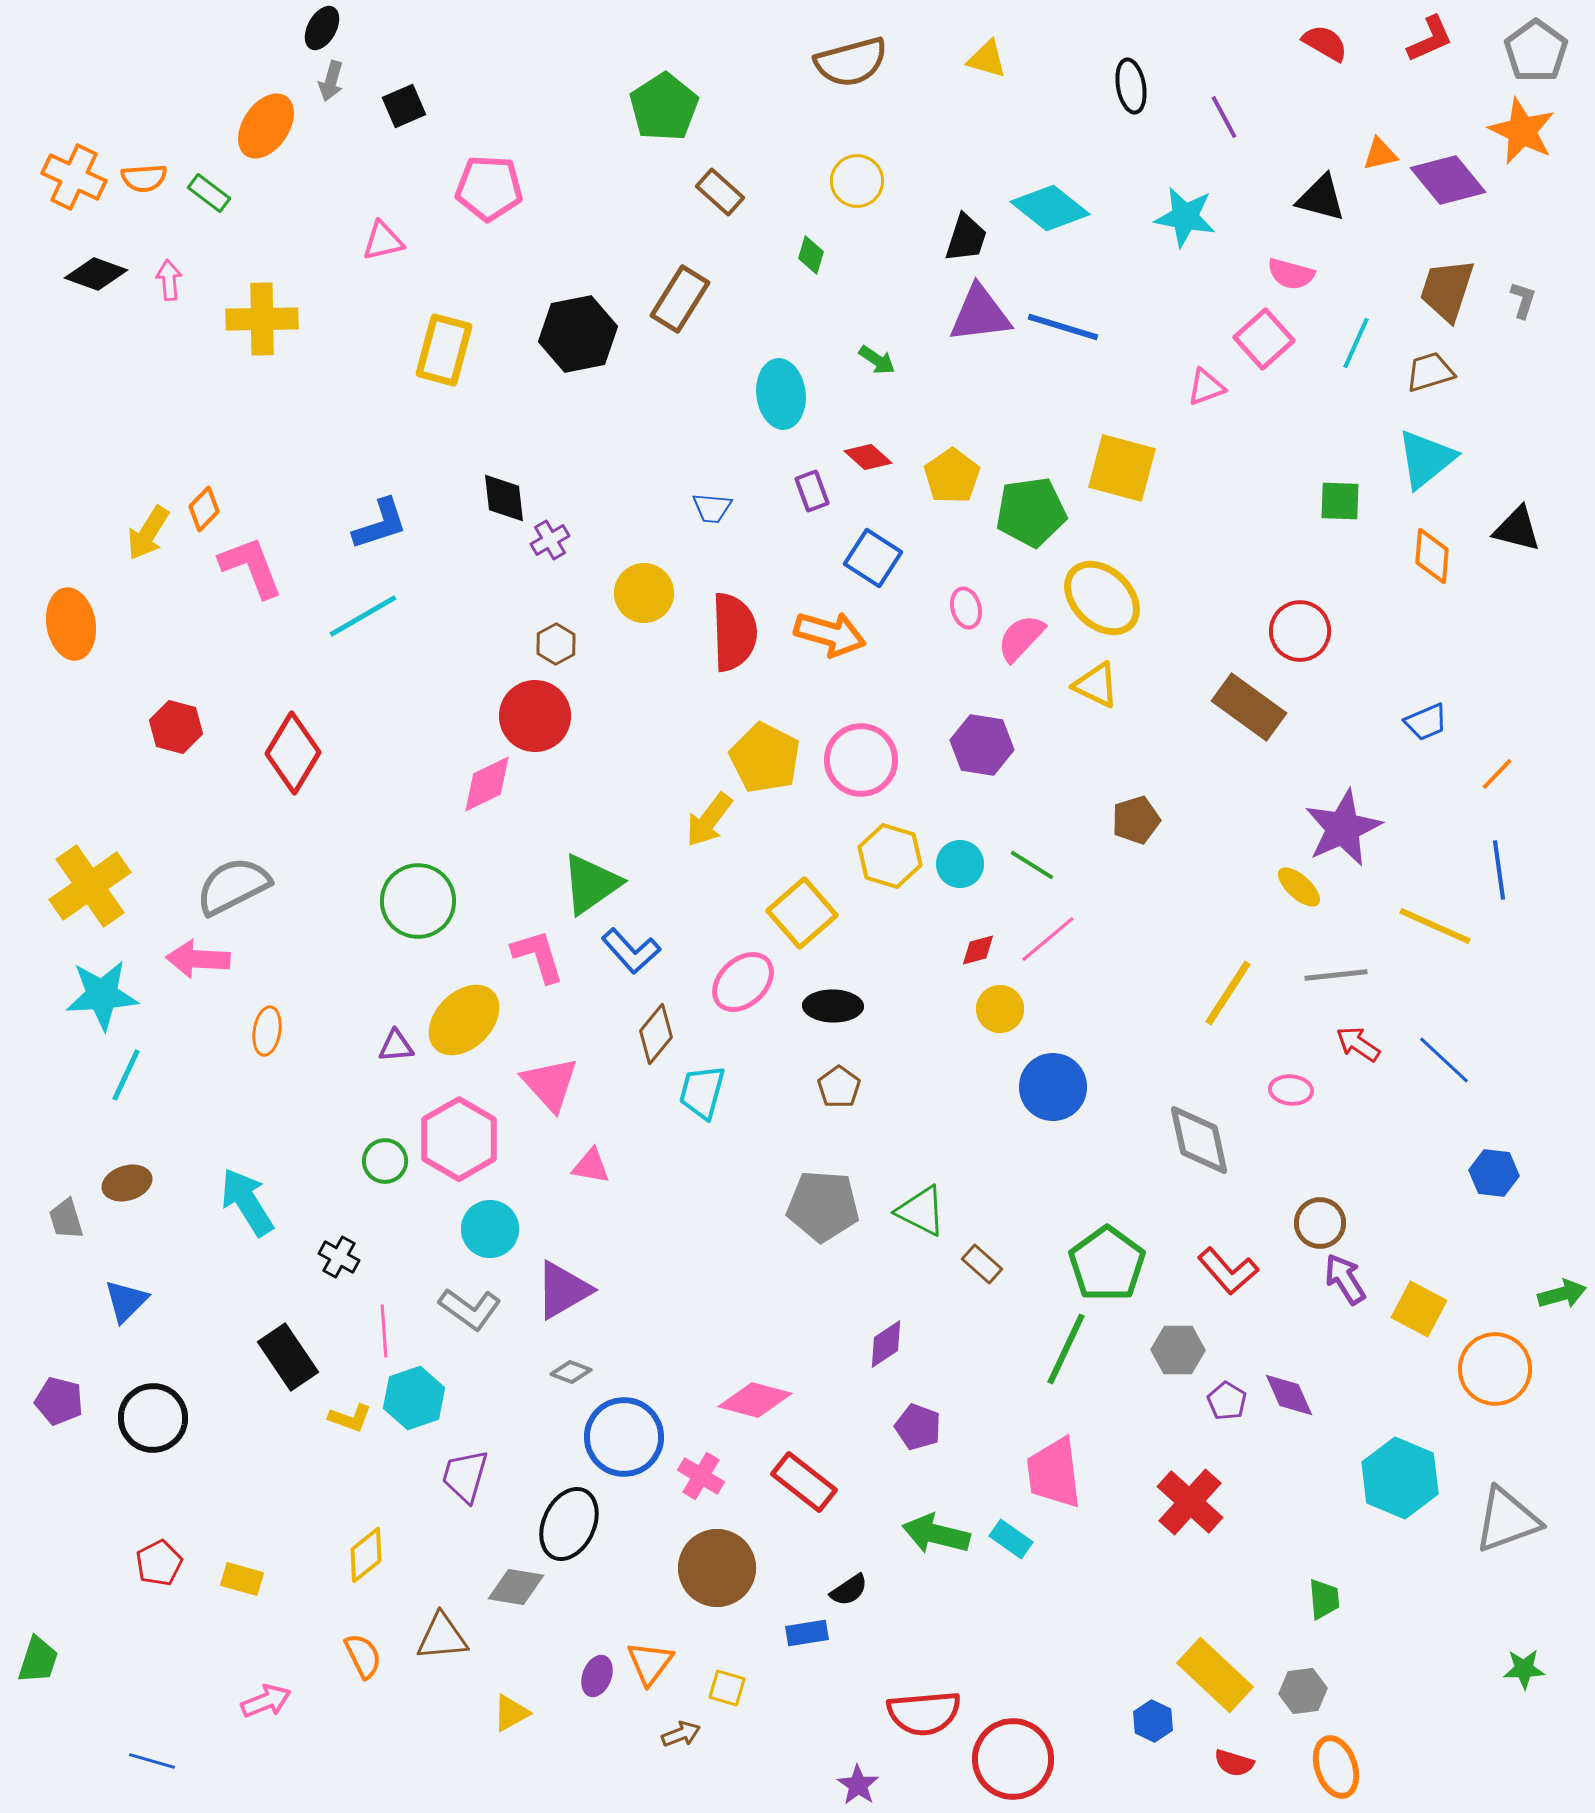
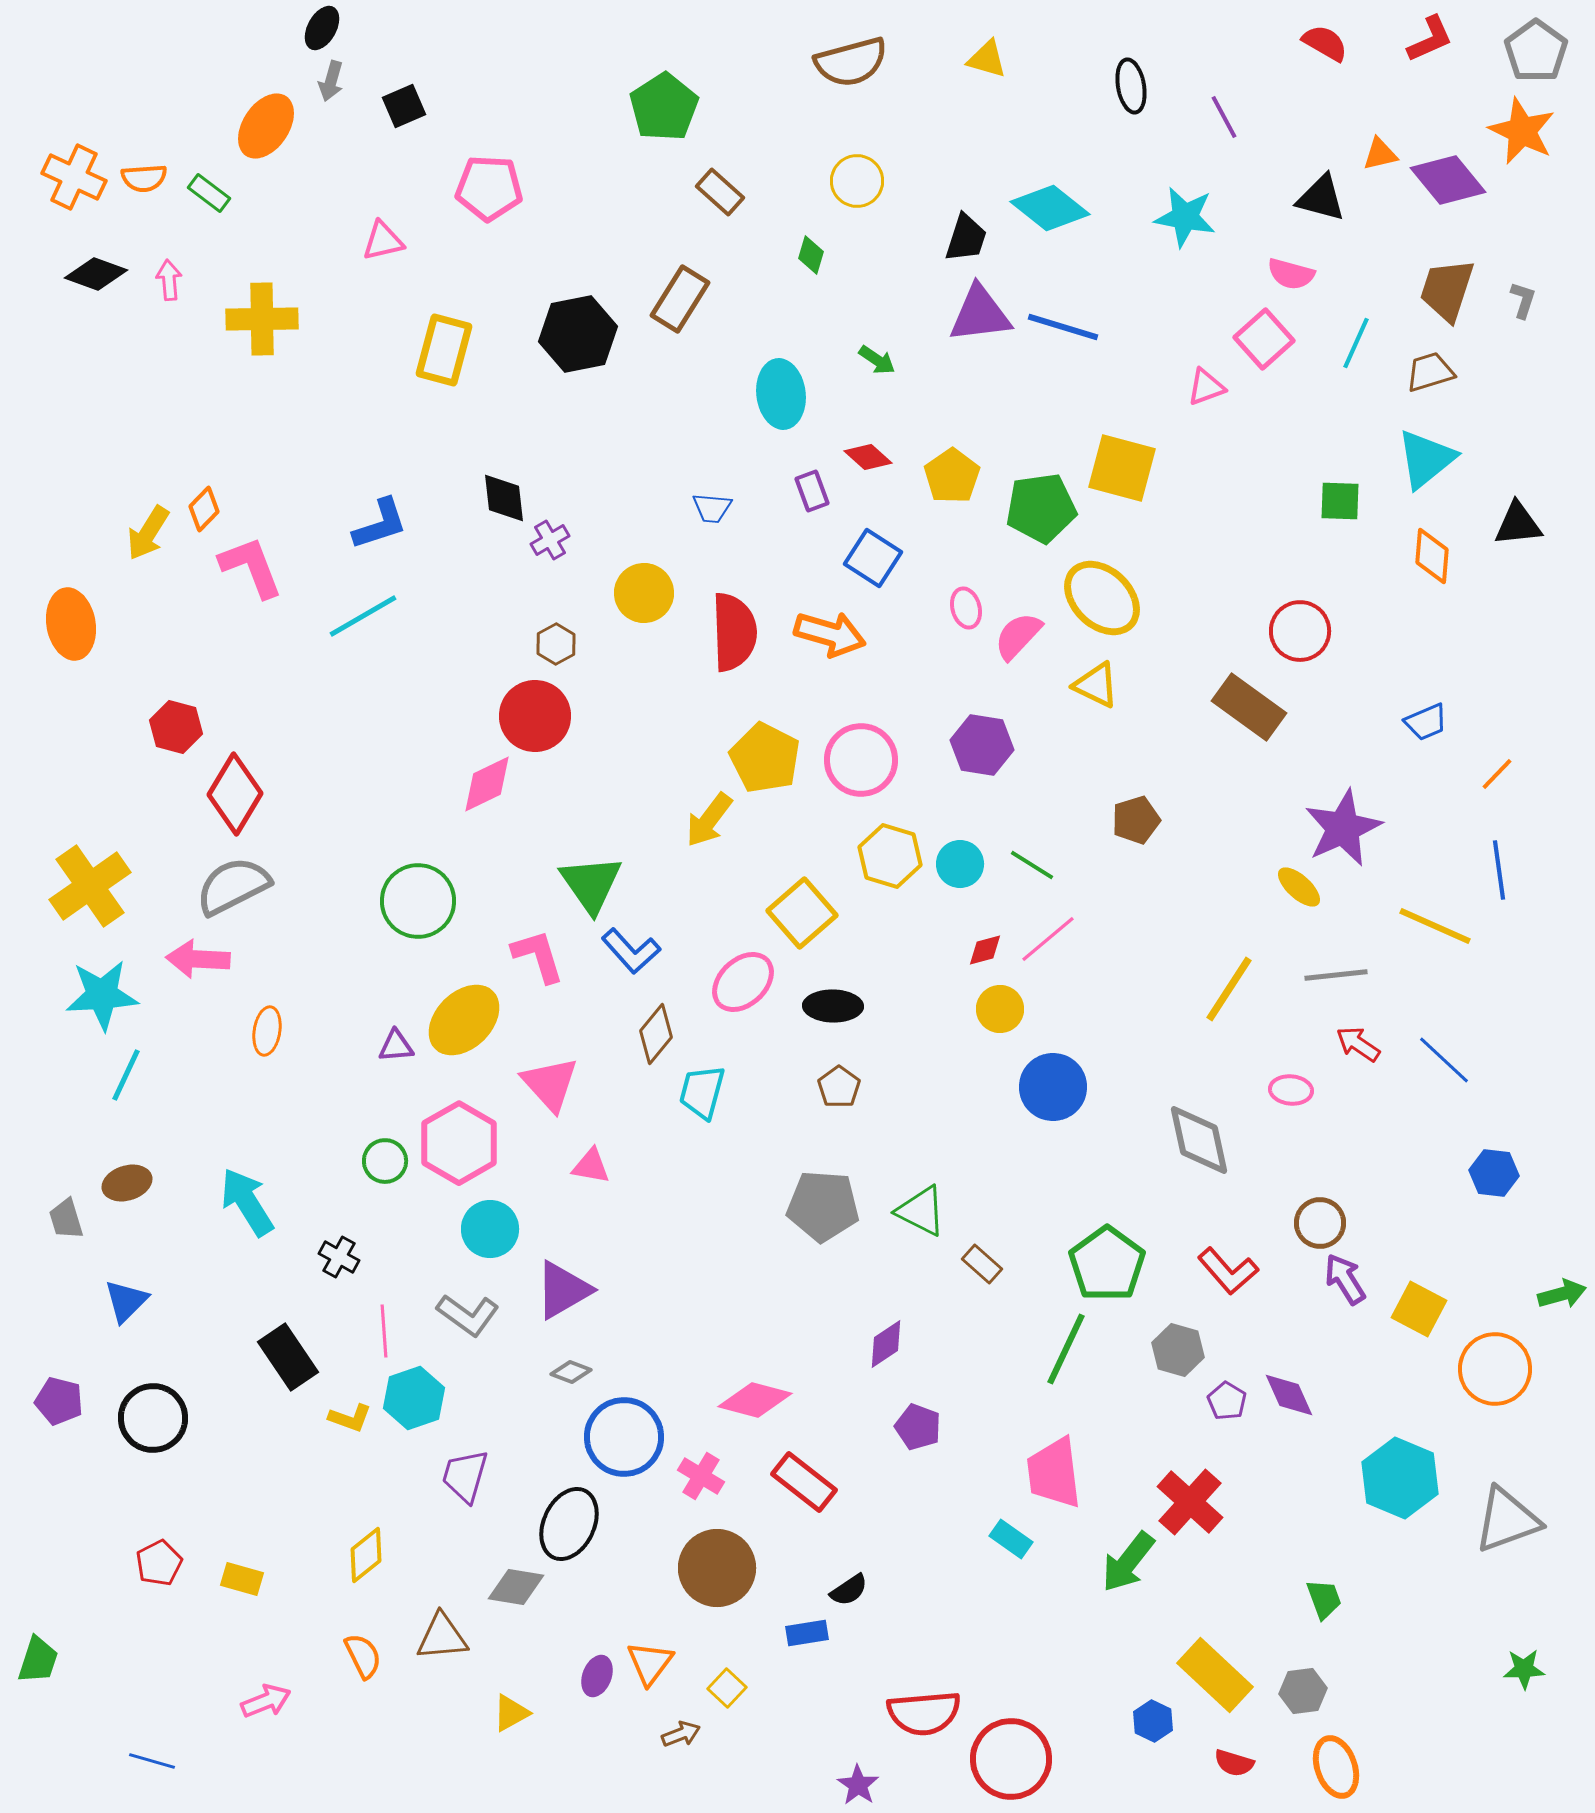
green pentagon at (1031, 512): moved 10 px right, 4 px up
black triangle at (1517, 529): moved 1 px right, 5 px up; rotated 20 degrees counterclockwise
pink semicircle at (1021, 638): moved 3 px left, 2 px up
red diamond at (293, 753): moved 58 px left, 41 px down
green triangle at (591, 884): rotated 30 degrees counterclockwise
red diamond at (978, 950): moved 7 px right
yellow line at (1228, 993): moved 1 px right, 4 px up
pink hexagon at (459, 1139): moved 4 px down
gray L-shape at (470, 1309): moved 2 px left, 6 px down
gray hexagon at (1178, 1350): rotated 15 degrees clockwise
green arrow at (936, 1534): moved 192 px right, 28 px down; rotated 66 degrees counterclockwise
green trapezoid at (1324, 1599): rotated 15 degrees counterclockwise
yellow square at (727, 1688): rotated 27 degrees clockwise
red circle at (1013, 1759): moved 2 px left
